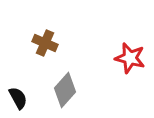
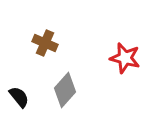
red star: moved 5 px left
black semicircle: moved 1 px right, 1 px up; rotated 10 degrees counterclockwise
